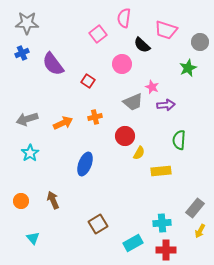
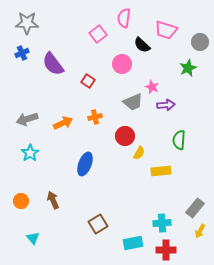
cyan rectangle: rotated 18 degrees clockwise
